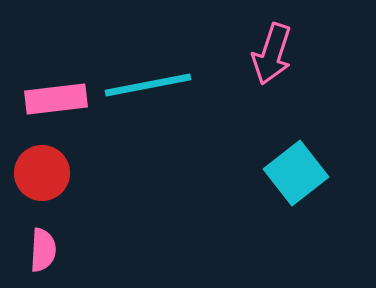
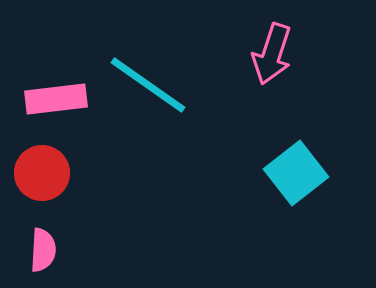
cyan line: rotated 46 degrees clockwise
